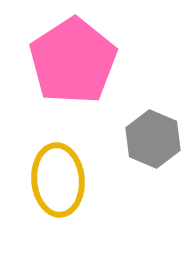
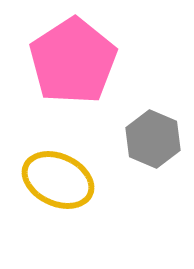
yellow ellipse: rotated 60 degrees counterclockwise
